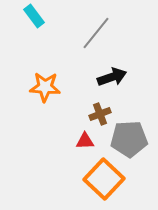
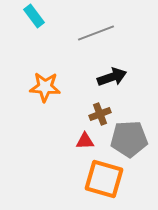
gray line: rotated 30 degrees clockwise
orange square: rotated 27 degrees counterclockwise
